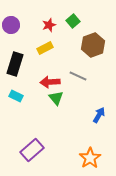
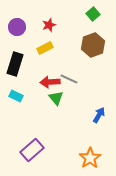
green square: moved 20 px right, 7 px up
purple circle: moved 6 px right, 2 px down
gray line: moved 9 px left, 3 px down
